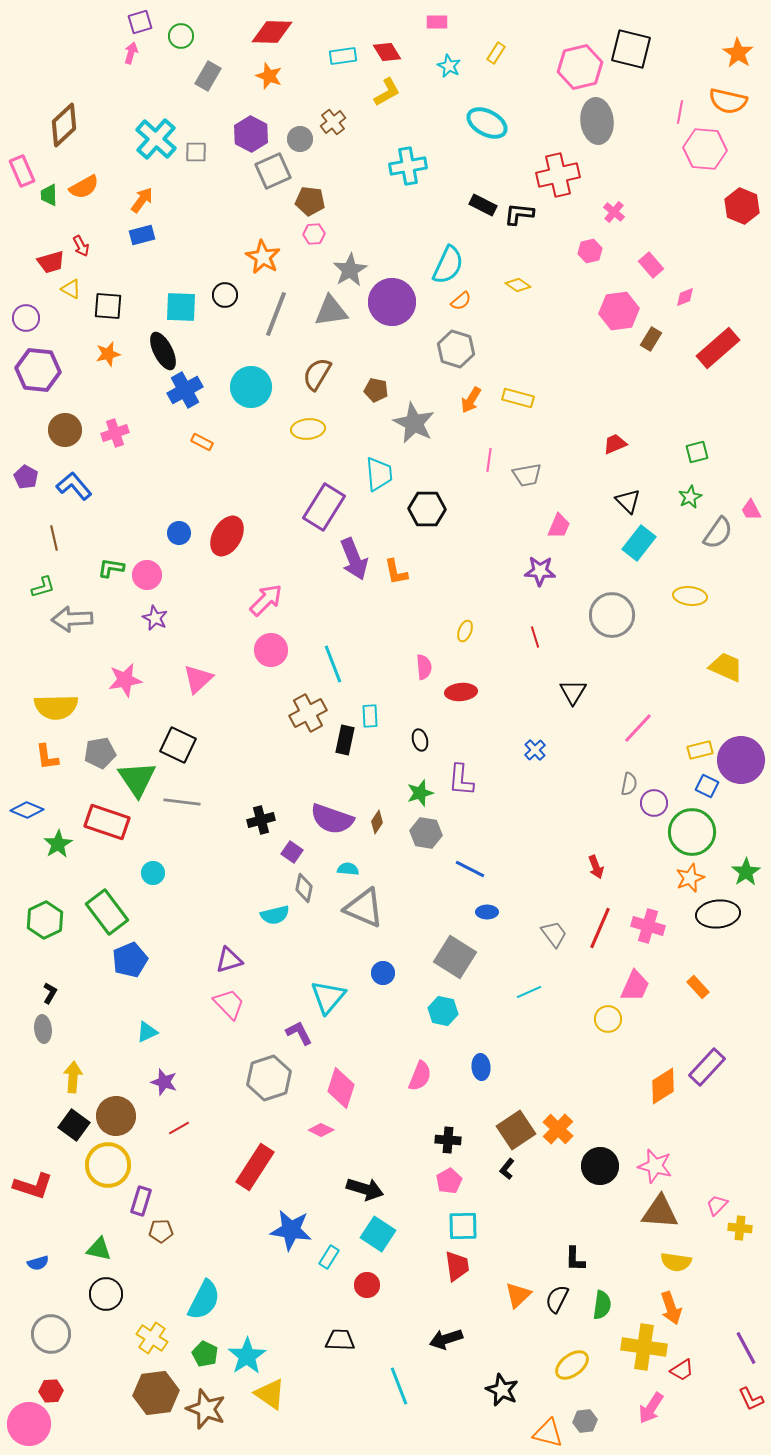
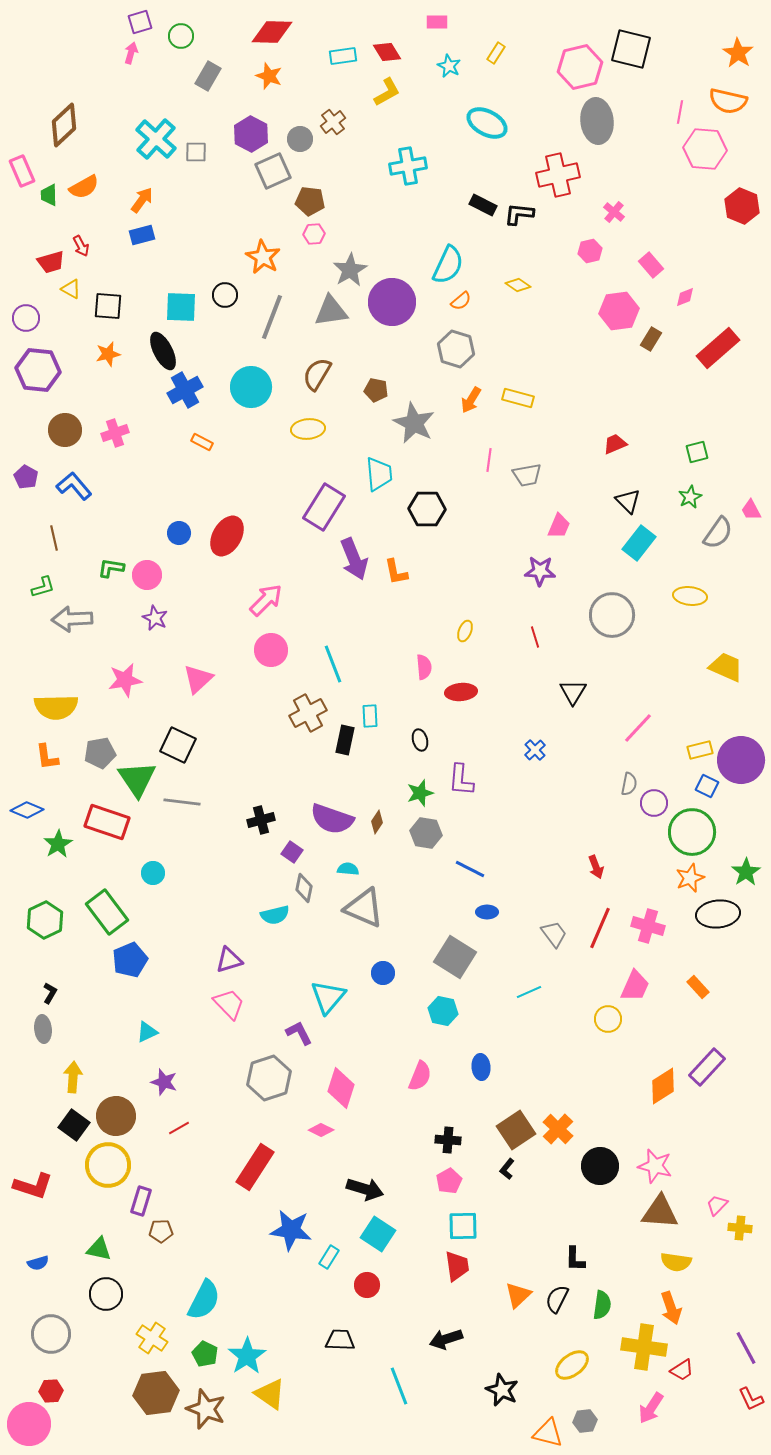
gray line at (276, 314): moved 4 px left, 3 px down
